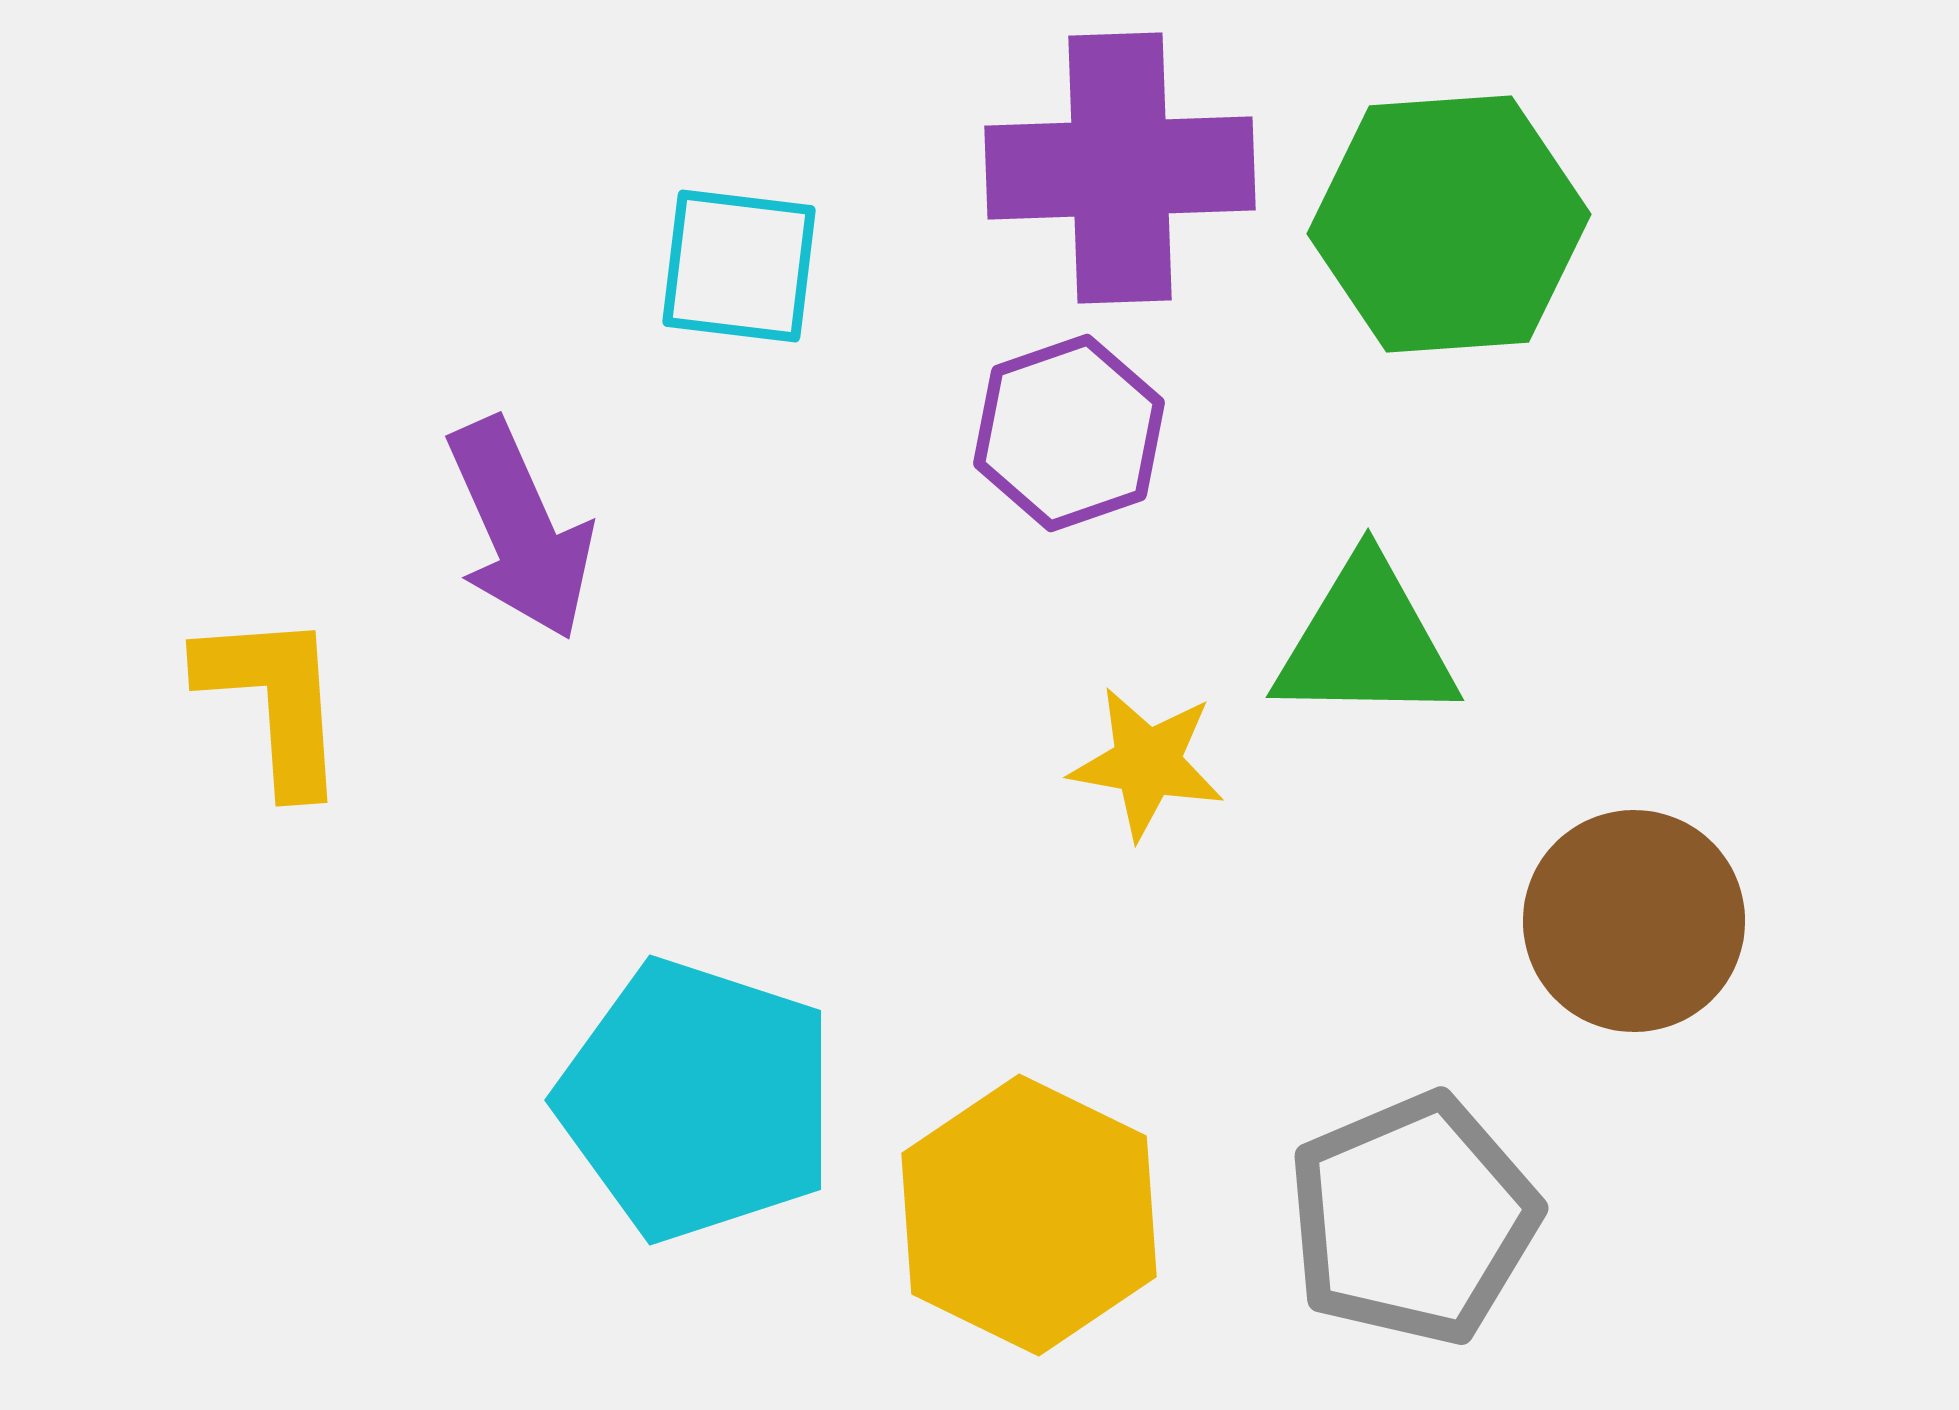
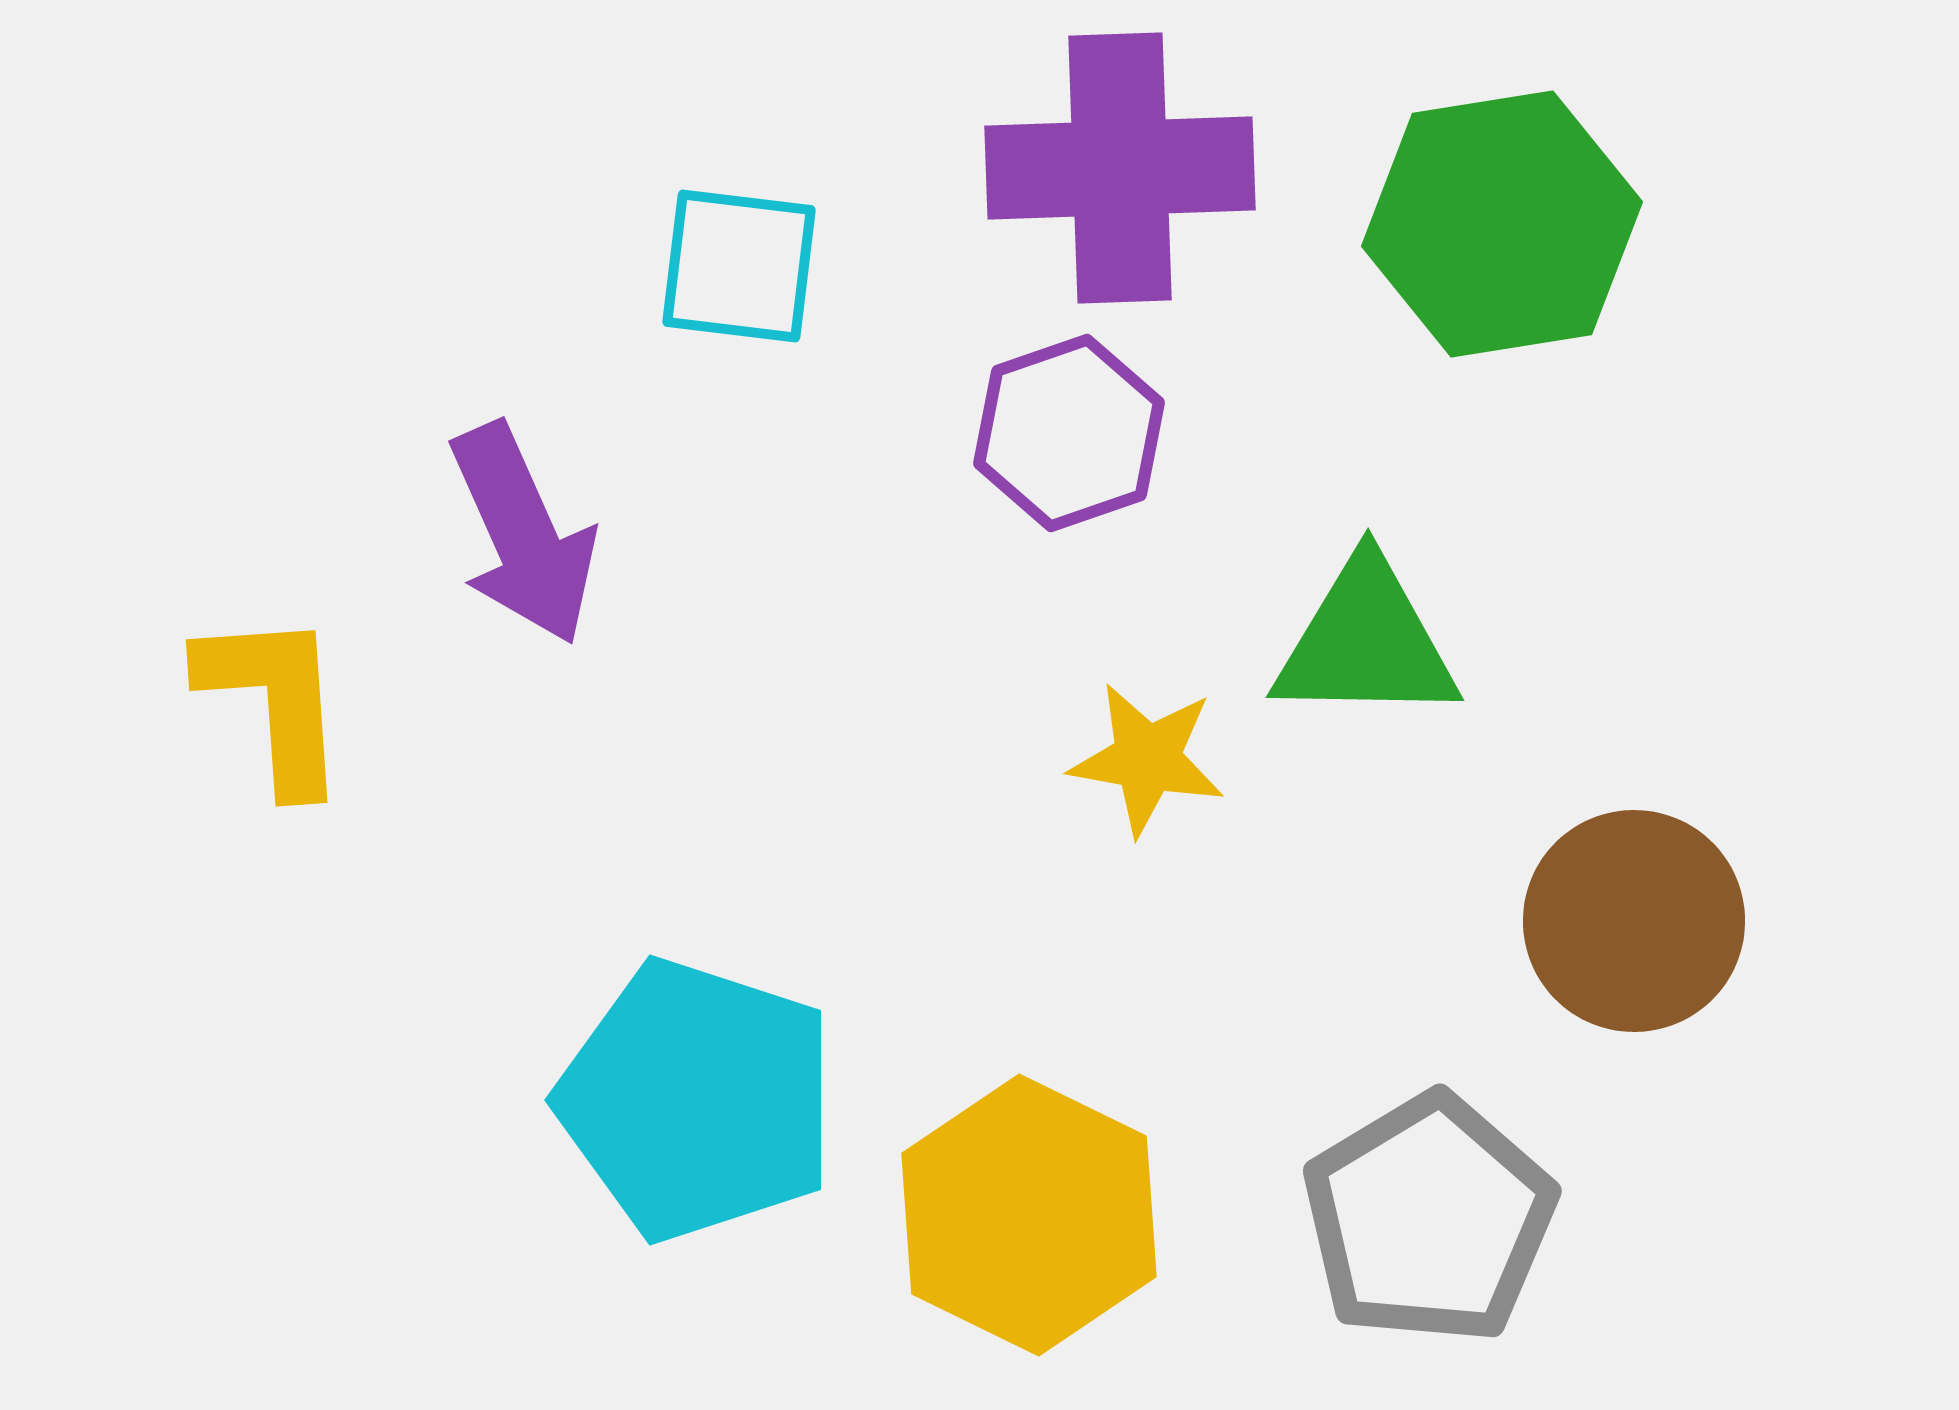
green hexagon: moved 53 px right; rotated 5 degrees counterclockwise
purple arrow: moved 3 px right, 5 px down
yellow star: moved 4 px up
gray pentagon: moved 16 px right; rotated 8 degrees counterclockwise
